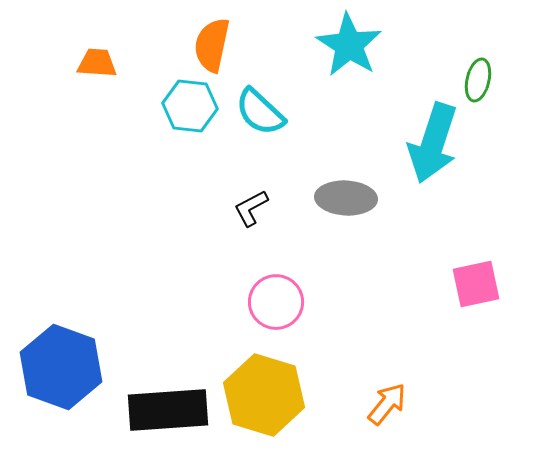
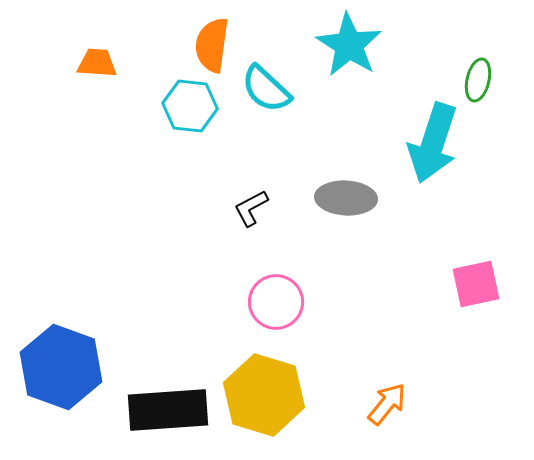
orange semicircle: rotated 4 degrees counterclockwise
cyan semicircle: moved 6 px right, 23 px up
